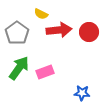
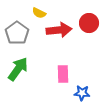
yellow semicircle: moved 2 px left, 1 px up
red circle: moved 9 px up
green arrow: moved 1 px left, 1 px down
pink rectangle: moved 18 px right, 2 px down; rotated 72 degrees counterclockwise
